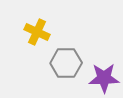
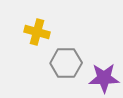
yellow cross: rotated 10 degrees counterclockwise
